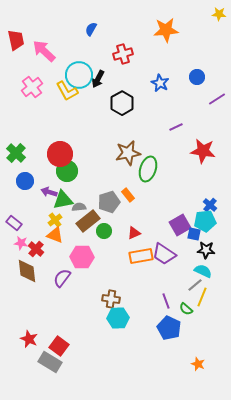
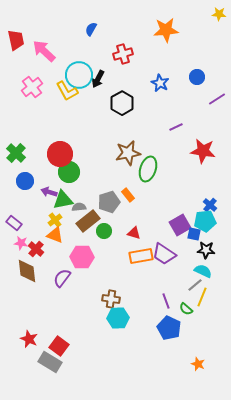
green circle at (67, 171): moved 2 px right, 1 px down
red triangle at (134, 233): rotated 40 degrees clockwise
